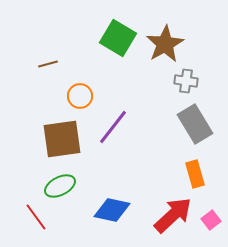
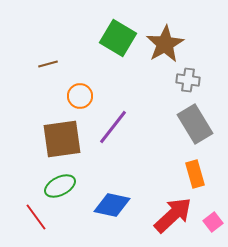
gray cross: moved 2 px right, 1 px up
blue diamond: moved 5 px up
pink square: moved 2 px right, 2 px down
